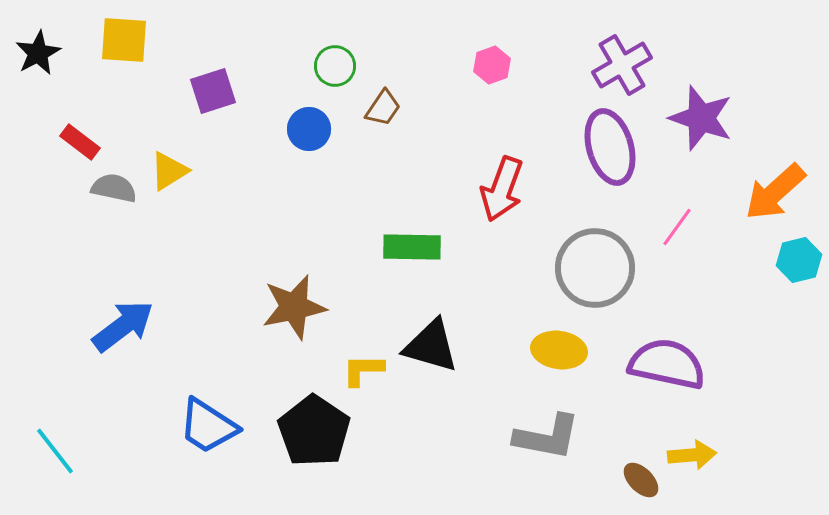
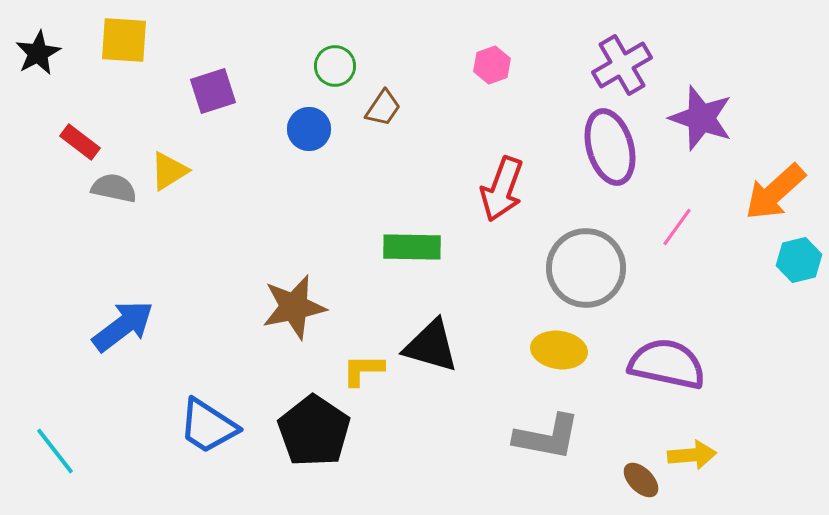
gray circle: moved 9 px left
